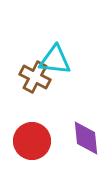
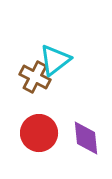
cyan triangle: rotated 44 degrees counterclockwise
red circle: moved 7 px right, 8 px up
